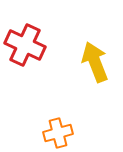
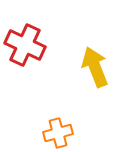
yellow arrow: moved 5 px down
